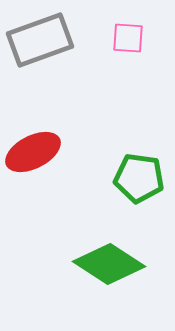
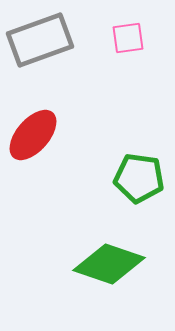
pink square: rotated 12 degrees counterclockwise
red ellipse: moved 17 px up; rotated 22 degrees counterclockwise
green diamond: rotated 14 degrees counterclockwise
